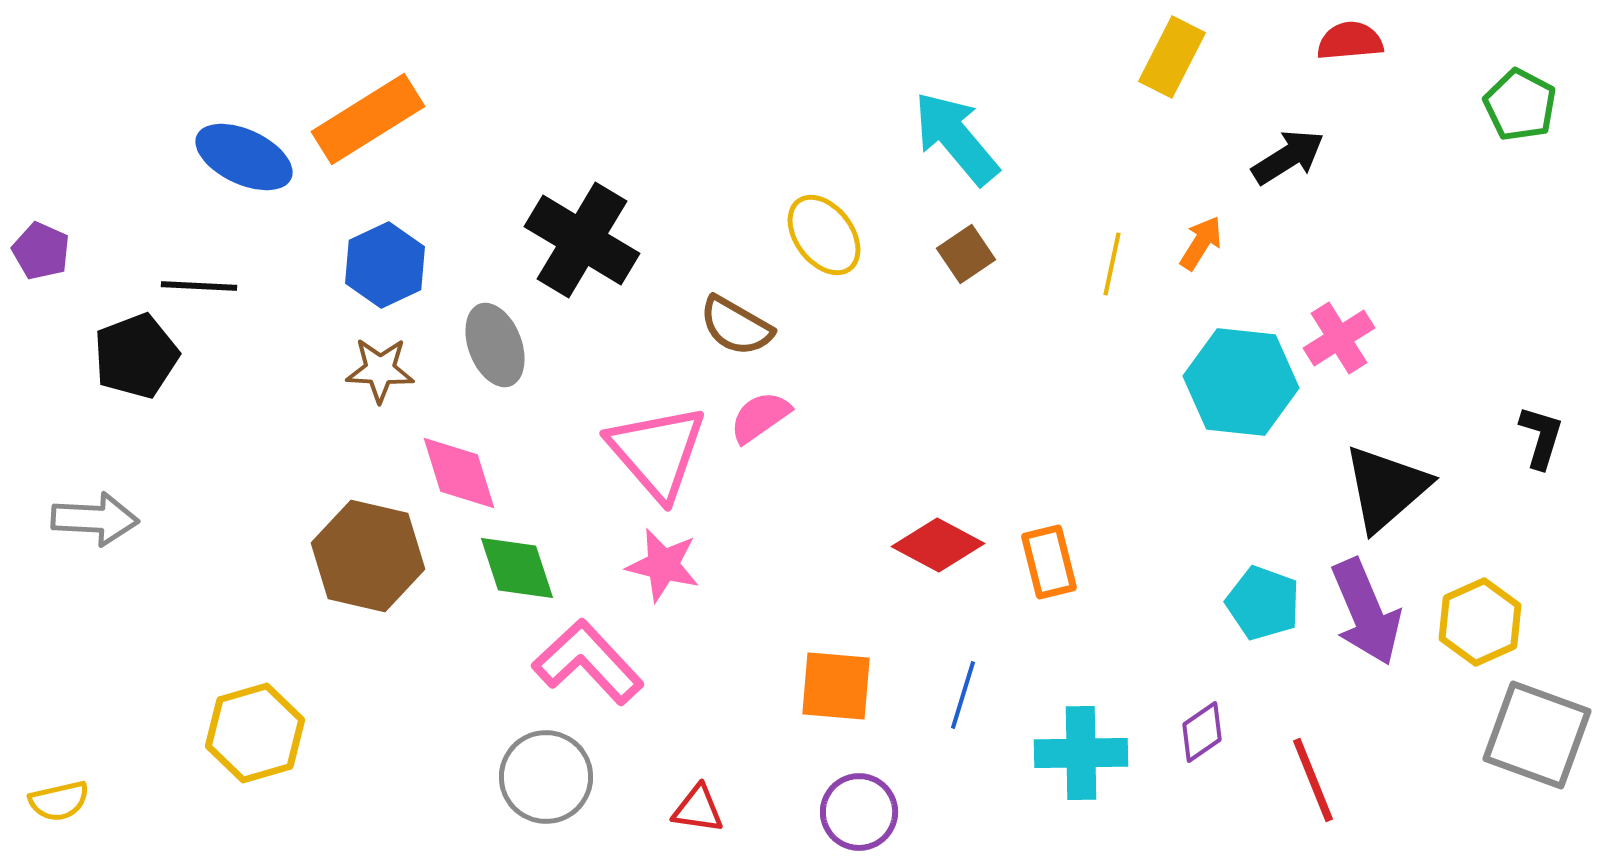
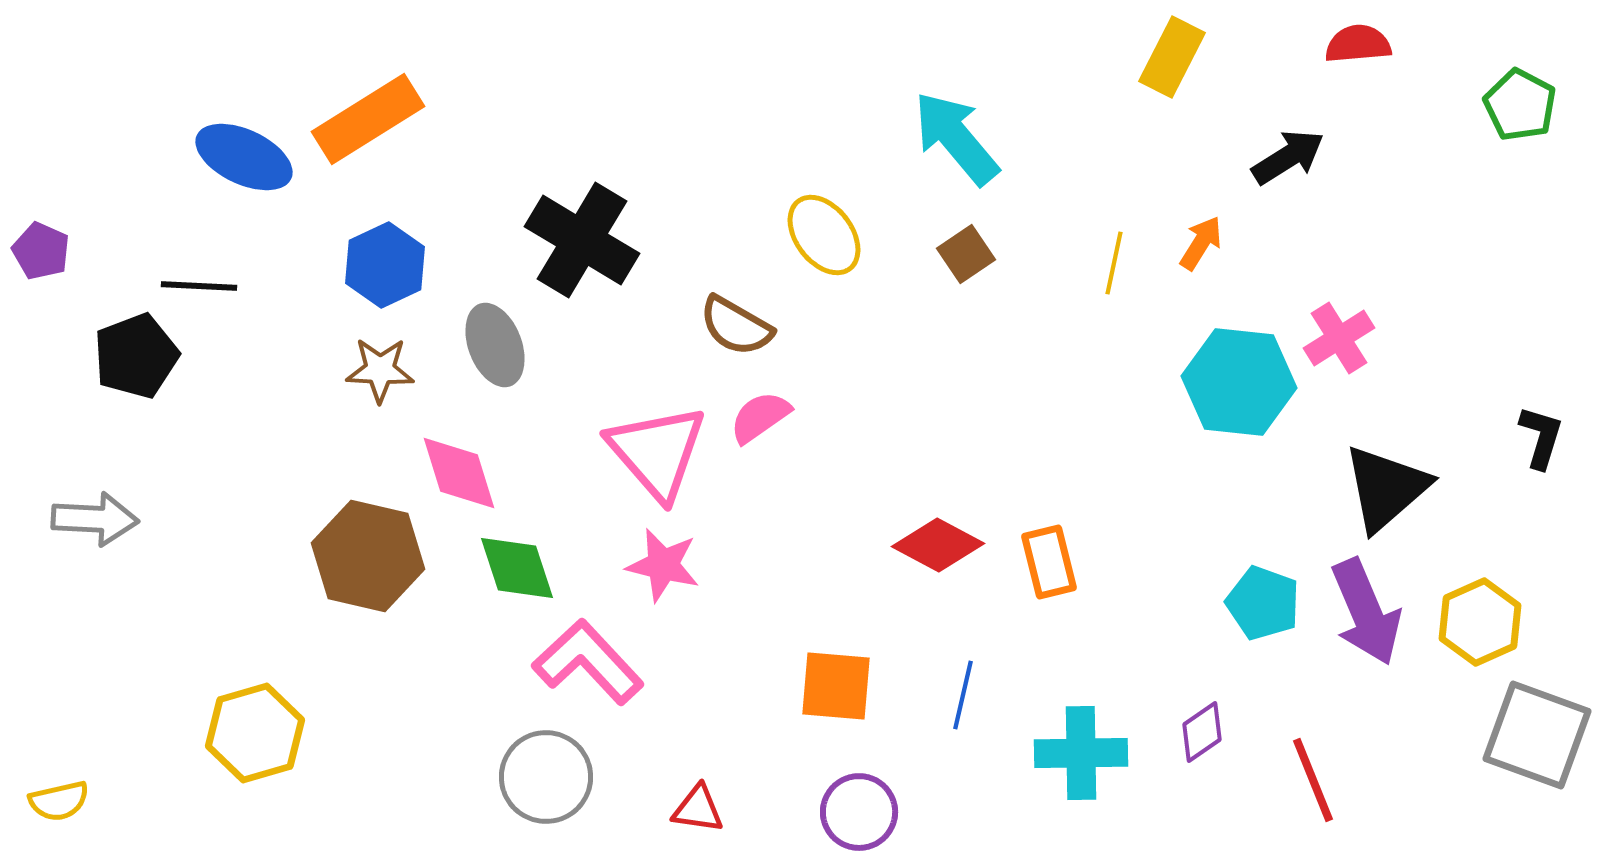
red semicircle at (1350, 41): moved 8 px right, 3 px down
yellow line at (1112, 264): moved 2 px right, 1 px up
cyan hexagon at (1241, 382): moved 2 px left
blue line at (963, 695): rotated 4 degrees counterclockwise
